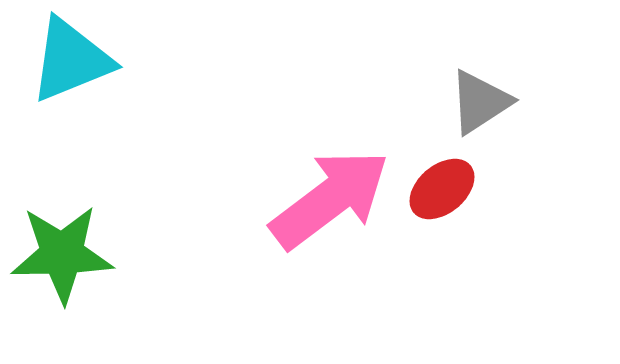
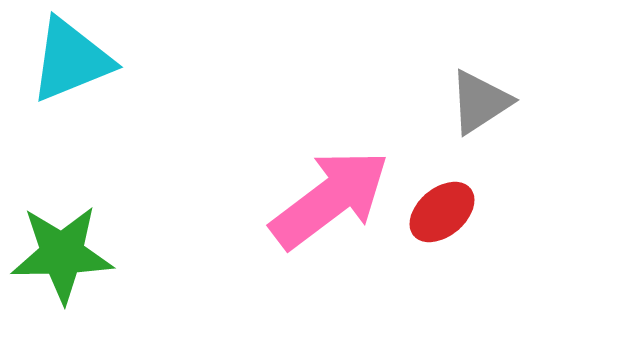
red ellipse: moved 23 px down
